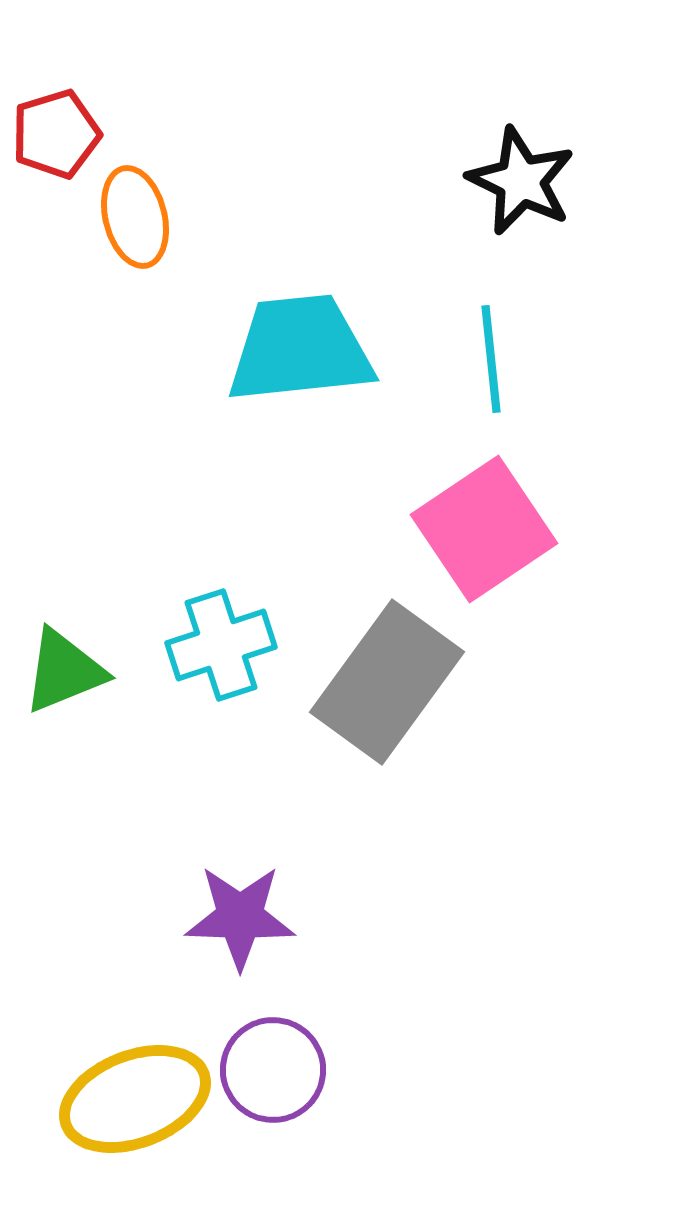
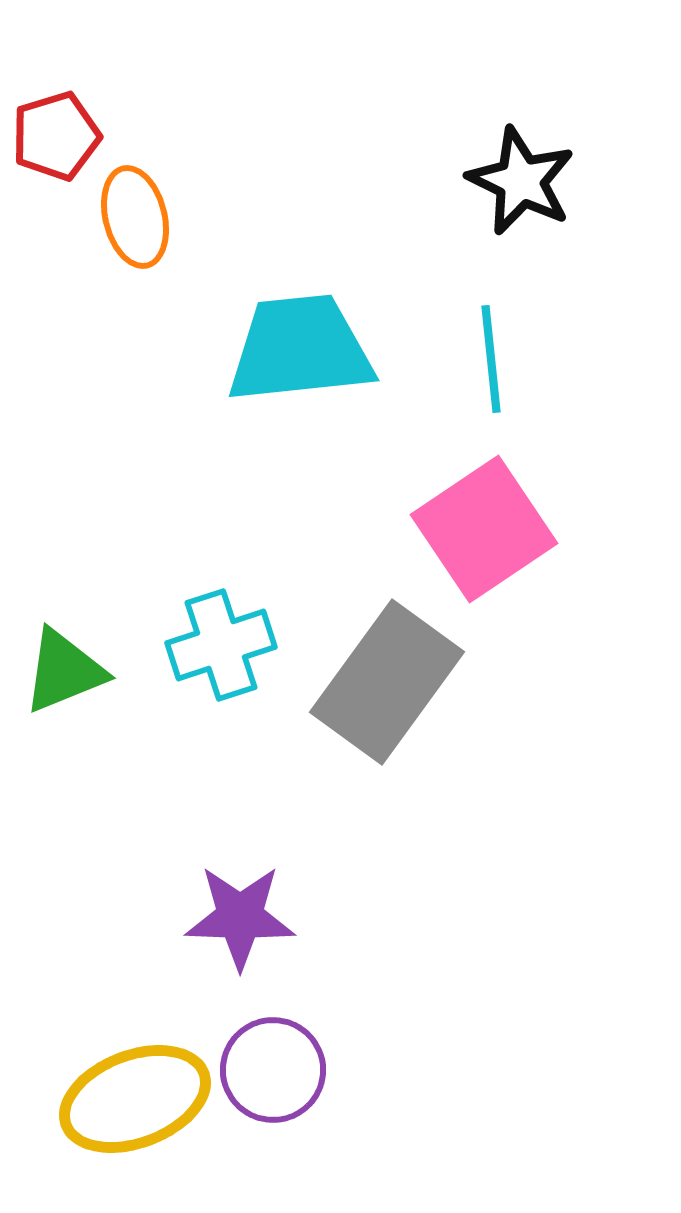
red pentagon: moved 2 px down
